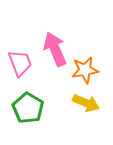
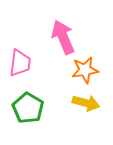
pink arrow: moved 8 px right, 12 px up
pink trapezoid: rotated 28 degrees clockwise
yellow arrow: rotated 8 degrees counterclockwise
